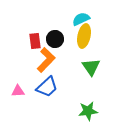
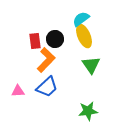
cyan semicircle: rotated 12 degrees counterclockwise
yellow ellipse: rotated 35 degrees counterclockwise
green triangle: moved 2 px up
